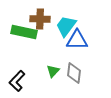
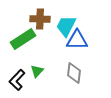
cyan trapezoid: rotated 10 degrees counterclockwise
green rectangle: moved 1 px left, 7 px down; rotated 45 degrees counterclockwise
green triangle: moved 16 px left
black L-shape: moved 1 px up
